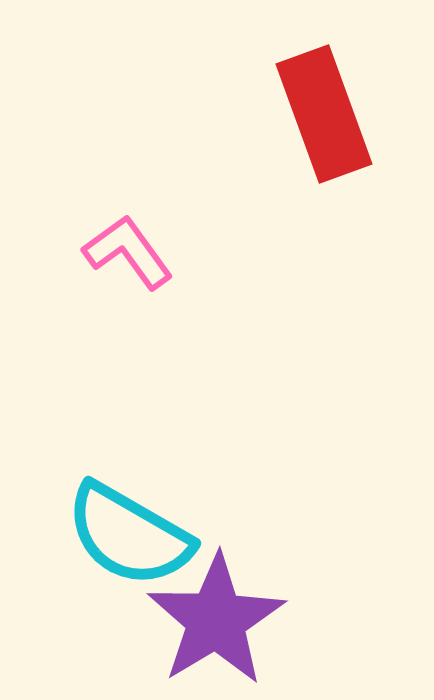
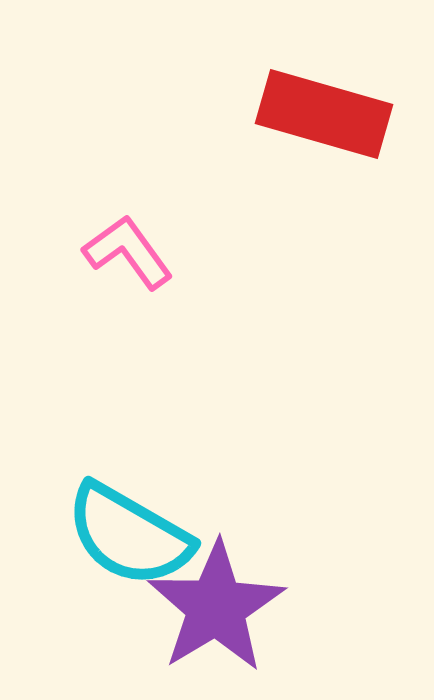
red rectangle: rotated 54 degrees counterclockwise
purple star: moved 13 px up
